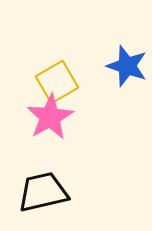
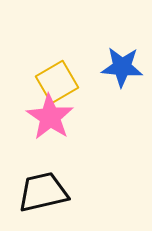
blue star: moved 5 px left, 1 px down; rotated 15 degrees counterclockwise
pink star: rotated 9 degrees counterclockwise
